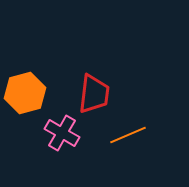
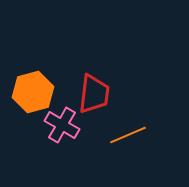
orange hexagon: moved 8 px right, 1 px up
pink cross: moved 8 px up
